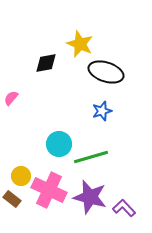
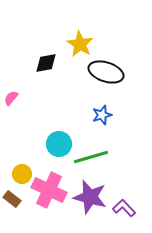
yellow star: rotated 8 degrees clockwise
blue star: moved 4 px down
yellow circle: moved 1 px right, 2 px up
